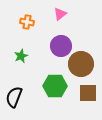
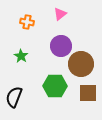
green star: rotated 16 degrees counterclockwise
